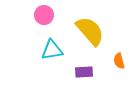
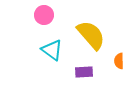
yellow semicircle: moved 1 px right, 4 px down
cyan triangle: rotated 45 degrees clockwise
orange semicircle: rotated 14 degrees clockwise
